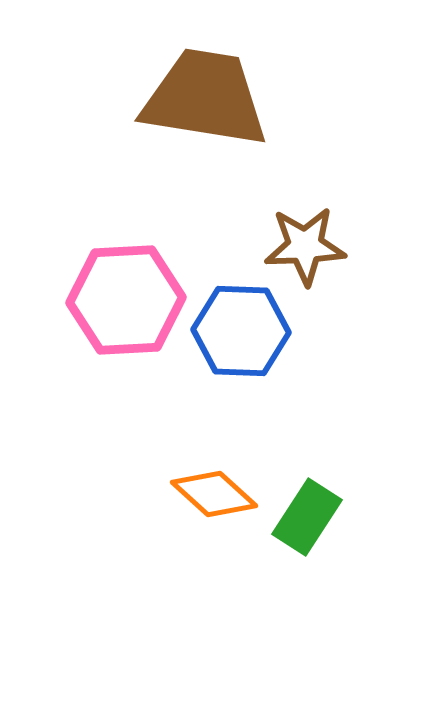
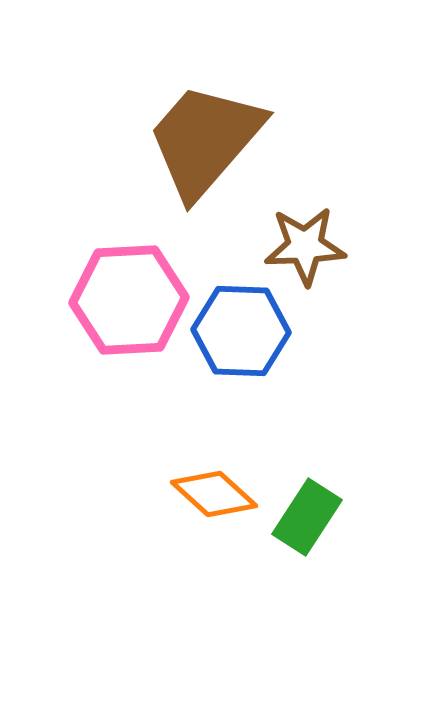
brown trapezoid: moved 42 px down; rotated 58 degrees counterclockwise
pink hexagon: moved 3 px right
